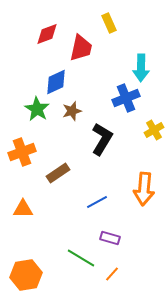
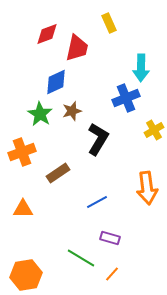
red trapezoid: moved 4 px left
green star: moved 3 px right, 5 px down
black L-shape: moved 4 px left
orange arrow: moved 3 px right, 1 px up; rotated 12 degrees counterclockwise
